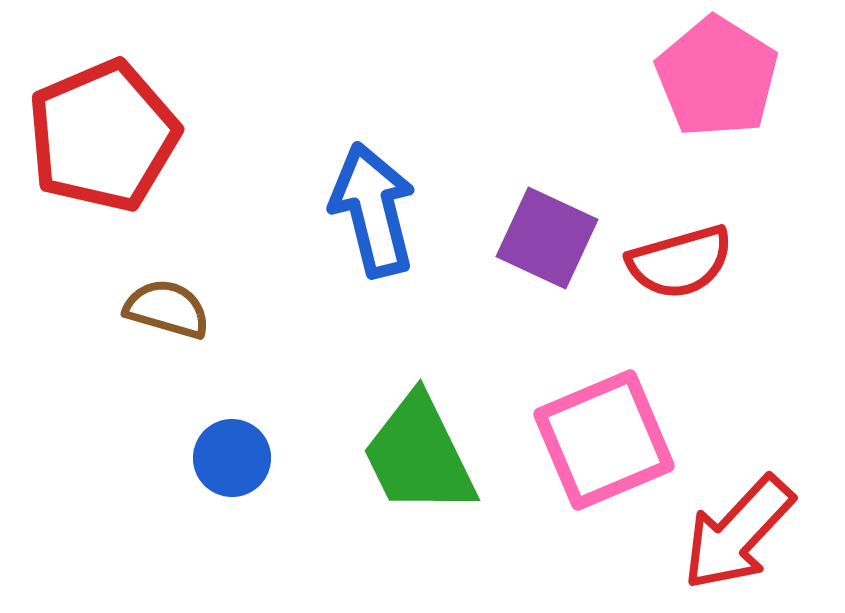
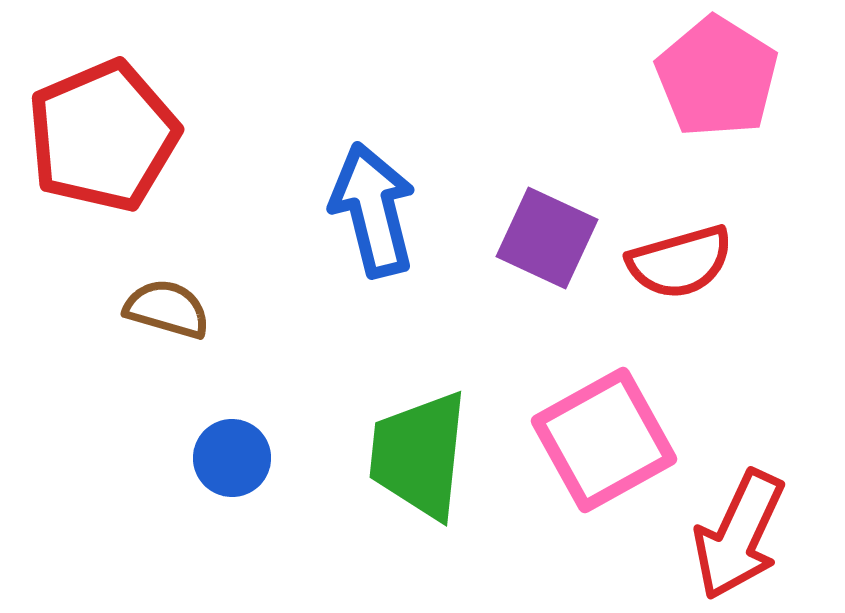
pink square: rotated 6 degrees counterclockwise
green trapezoid: rotated 32 degrees clockwise
red arrow: moved 1 px right, 2 px down; rotated 18 degrees counterclockwise
